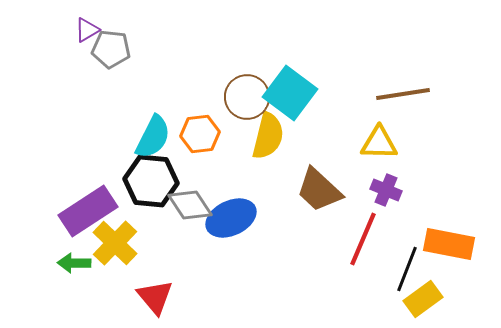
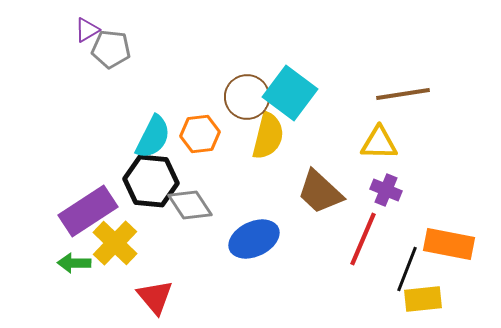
brown trapezoid: moved 1 px right, 2 px down
blue ellipse: moved 23 px right, 21 px down
yellow rectangle: rotated 30 degrees clockwise
